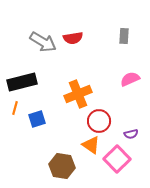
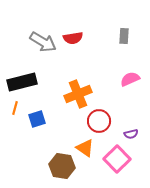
orange triangle: moved 6 px left, 3 px down
